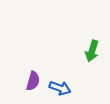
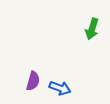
green arrow: moved 22 px up
